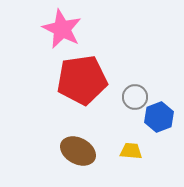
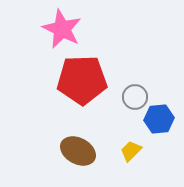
red pentagon: rotated 6 degrees clockwise
blue hexagon: moved 2 px down; rotated 16 degrees clockwise
yellow trapezoid: rotated 50 degrees counterclockwise
